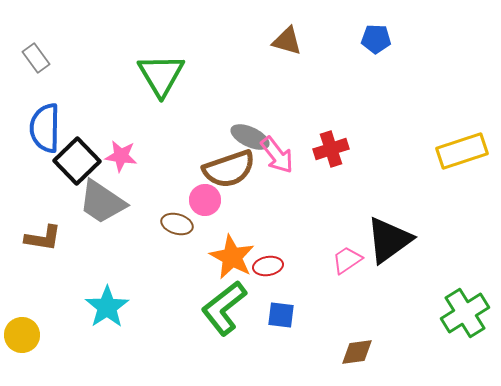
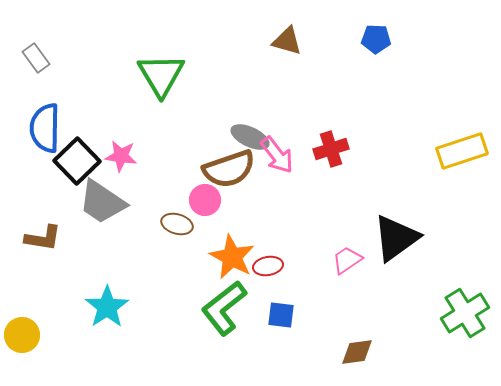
black triangle: moved 7 px right, 2 px up
